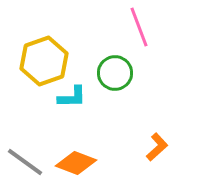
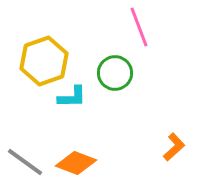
orange L-shape: moved 17 px right
